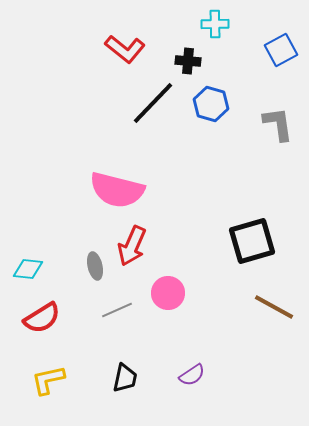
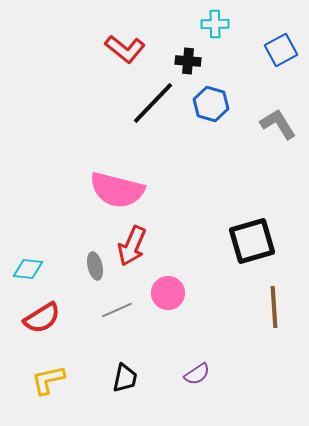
gray L-shape: rotated 24 degrees counterclockwise
brown line: rotated 57 degrees clockwise
purple semicircle: moved 5 px right, 1 px up
